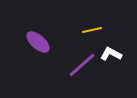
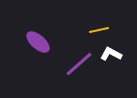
yellow line: moved 7 px right
purple line: moved 3 px left, 1 px up
